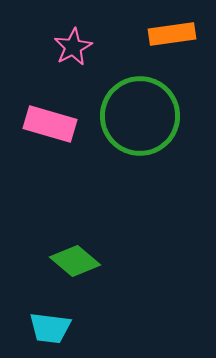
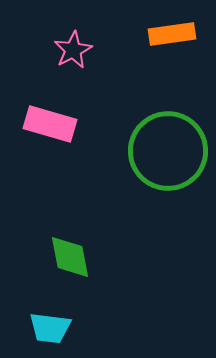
pink star: moved 3 px down
green circle: moved 28 px right, 35 px down
green diamond: moved 5 px left, 4 px up; rotated 39 degrees clockwise
